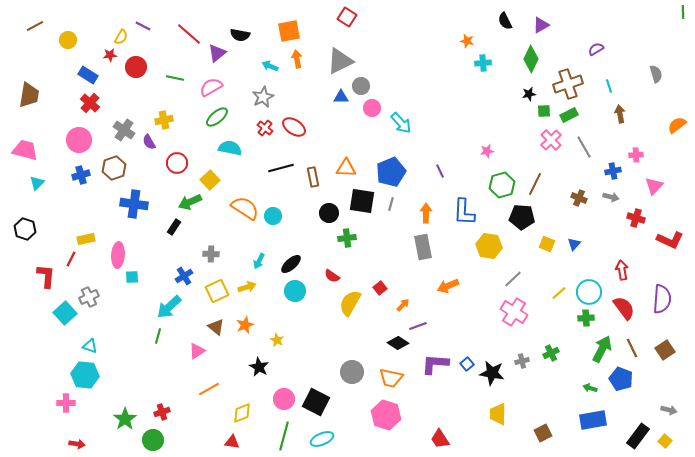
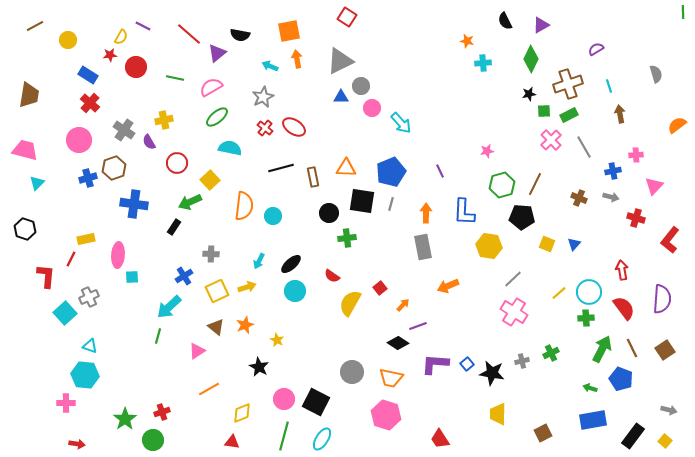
blue cross at (81, 175): moved 7 px right, 3 px down
orange semicircle at (245, 208): moved 1 px left, 2 px up; rotated 64 degrees clockwise
red L-shape at (670, 240): rotated 104 degrees clockwise
black rectangle at (638, 436): moved 5 px left
cyan ellipse at (322, 439): rotated 35 degrees counterclockwise
